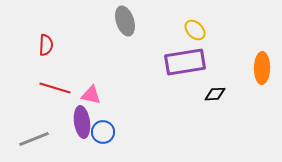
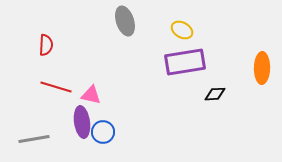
yellow ellipse: moved 13 px left; rotated 15 degrees counterclockwise
red line: moved 1 px right, 1 px up
gray line: rotated 12 degrees clockwise
